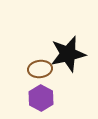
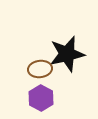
black star: moved 1 px left
